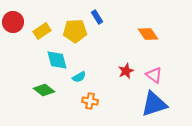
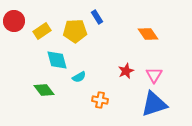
red circle: moved 1 px right, 1 px up
pink triangle: rotated 24 degrees clockwise
green diamond: rotated 15 degrees clockwise
orange cross: moved 10 px right, 1 px up
